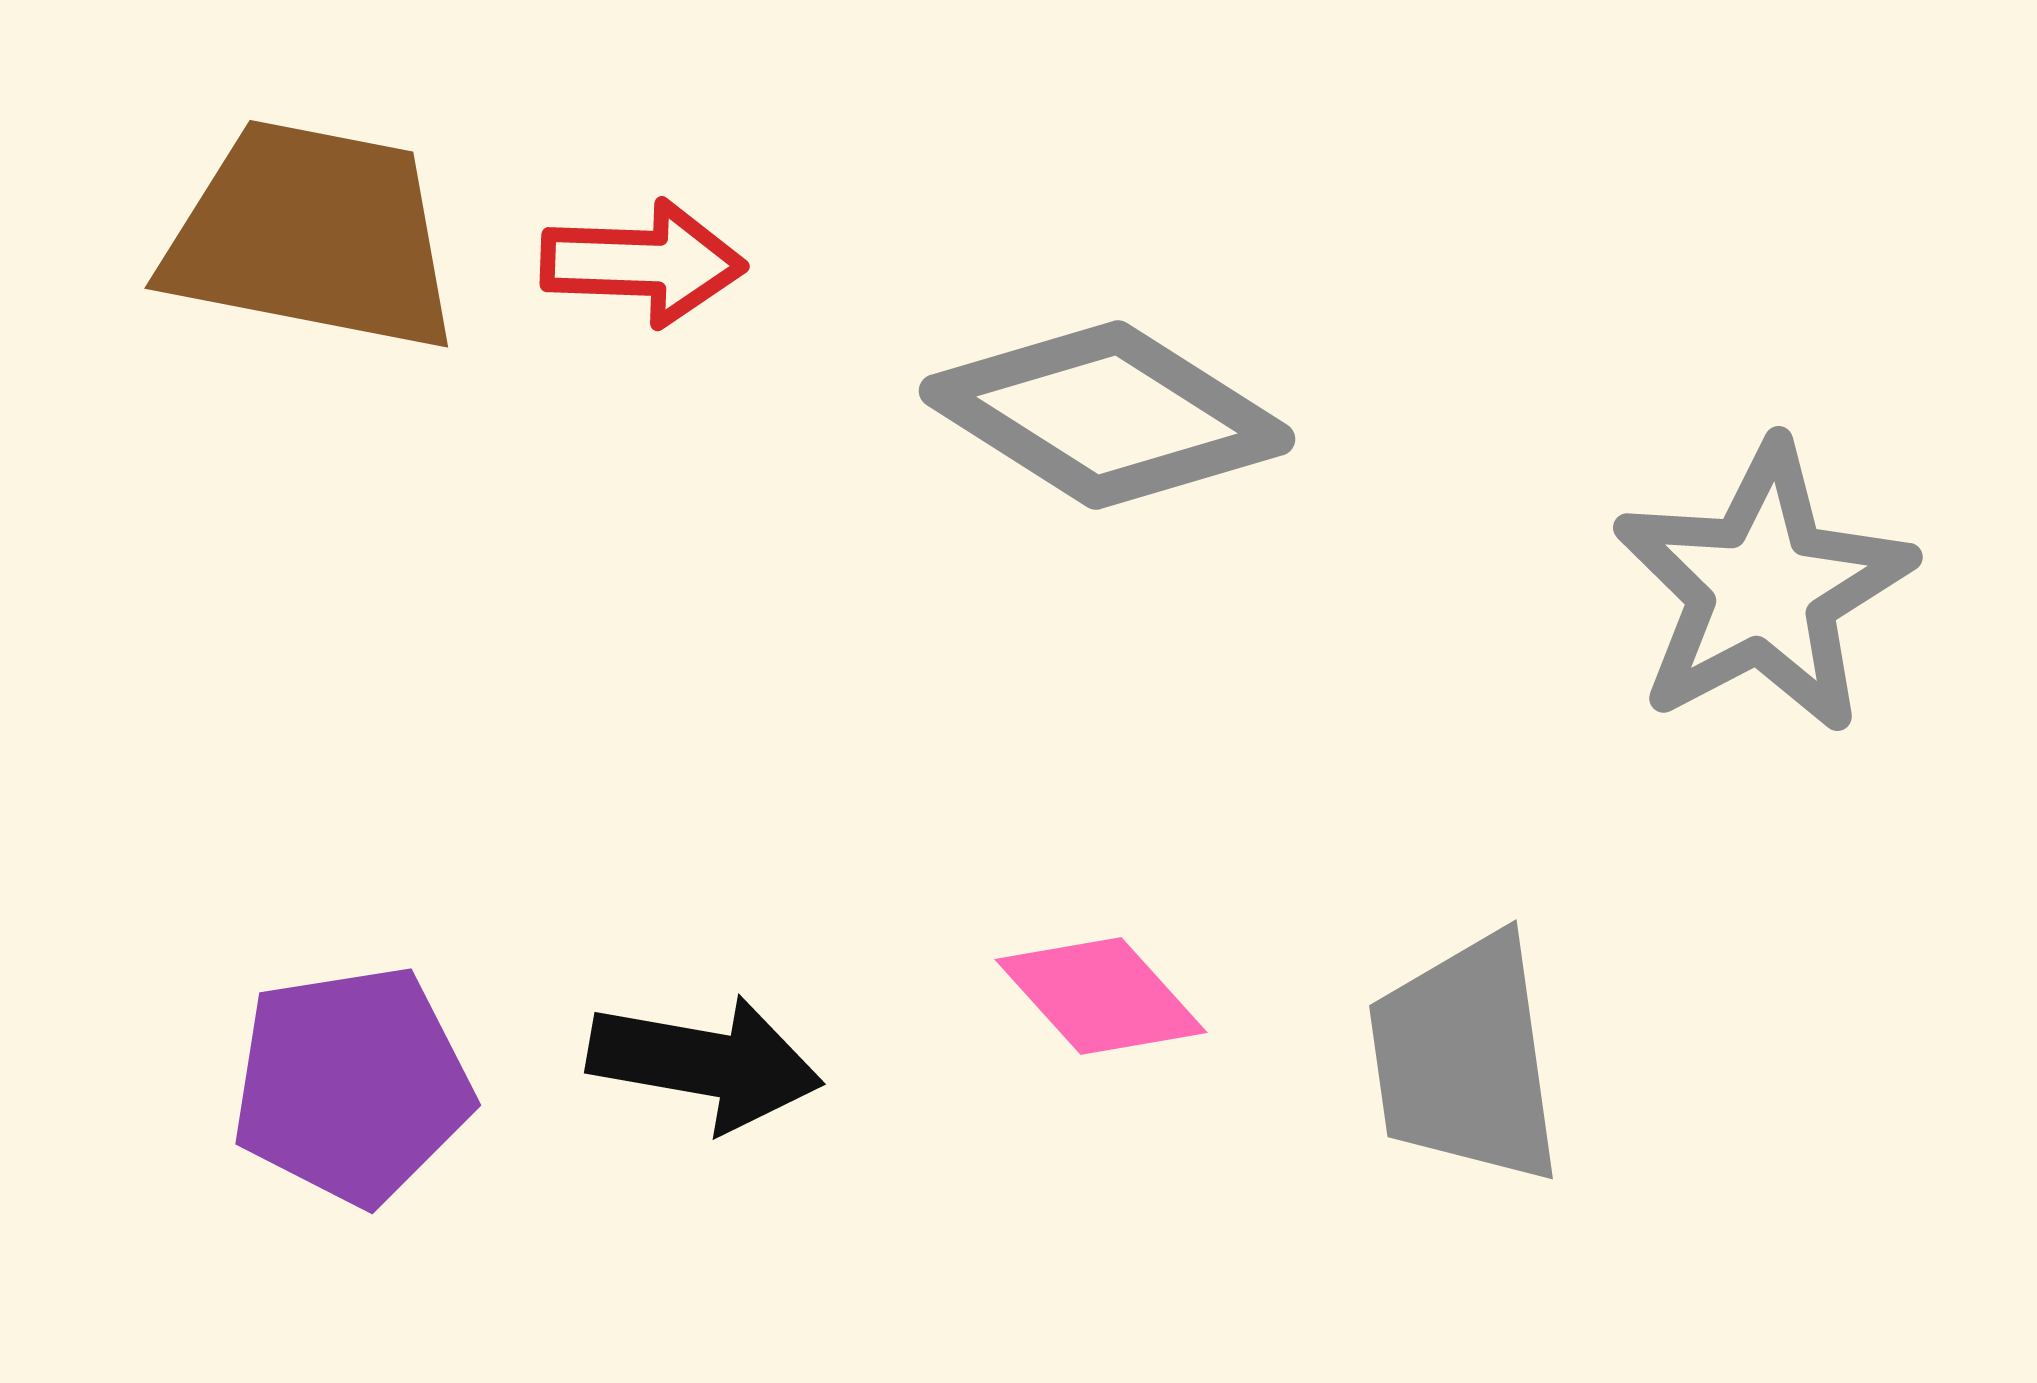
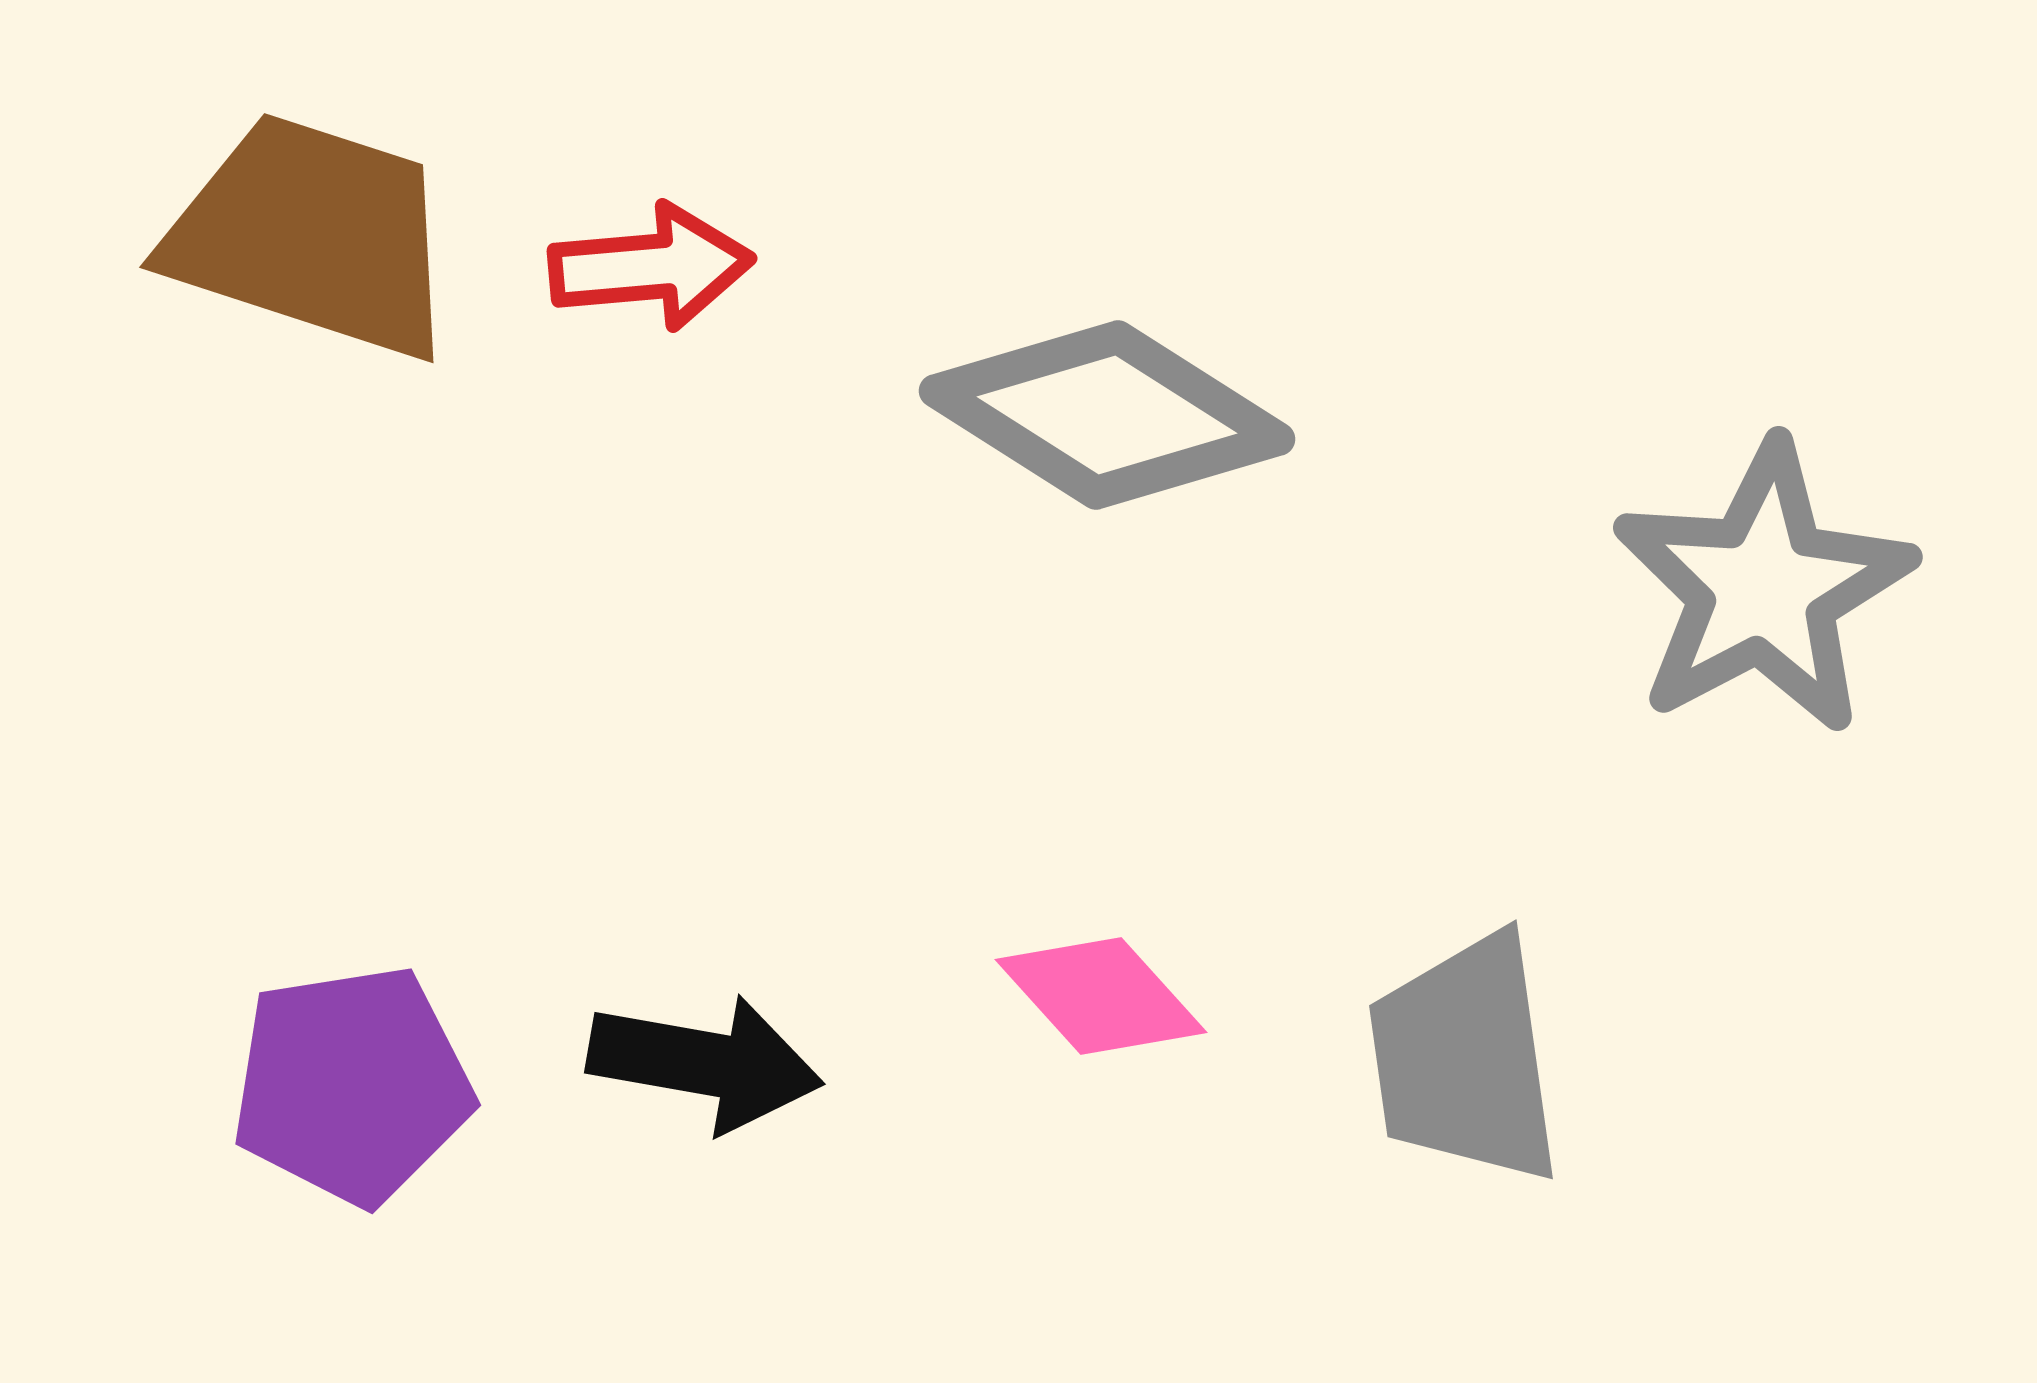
brown trapezoid: rotated 7 degrees clockwise
red arrow: moved 8 px right, 4 px down; rotated 7 degrees counterclockwise
